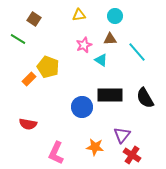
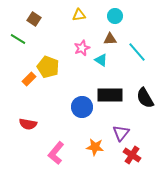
pink star: moved 2 px left, 3 px down
purple triangle: moved 1 px left, 2 px up
pink L-shape: rotated 15 degrees clockwise
